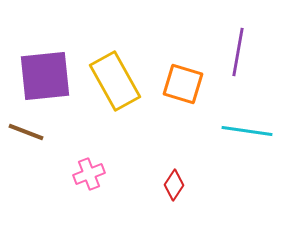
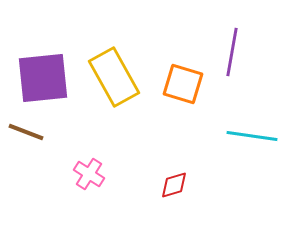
purple line: moved 6 px left
purple square: moved 2 px left, 2 px down
yellow rectangle: moved 1 px left, 4 px up
cyan line: moved 5 px right, 5 px down
pink cross: rotated 36 degrees counterclockwise
red diamond: rotated 40 degrees clockwise
